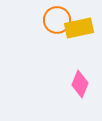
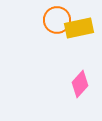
pink diamond: rotated 20 degrees clockwise
